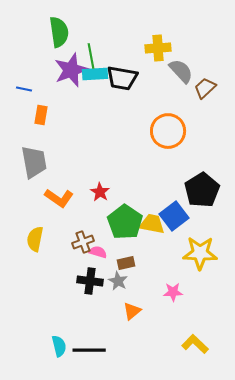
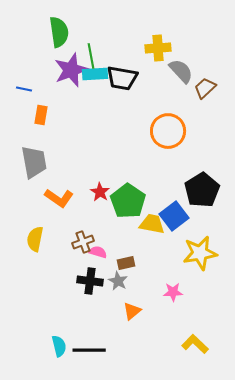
green pentagon: moved 3 px right, 21 px up
yellow star: rotated 12 degrees counterclockwise
